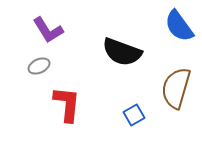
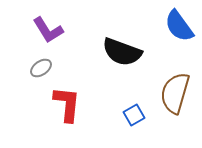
gray ellipse: moved 2 px right, 2 px down; rotated 10 degrees counterclockwise
brown semicircle: moved 1 px left, 5 px down
